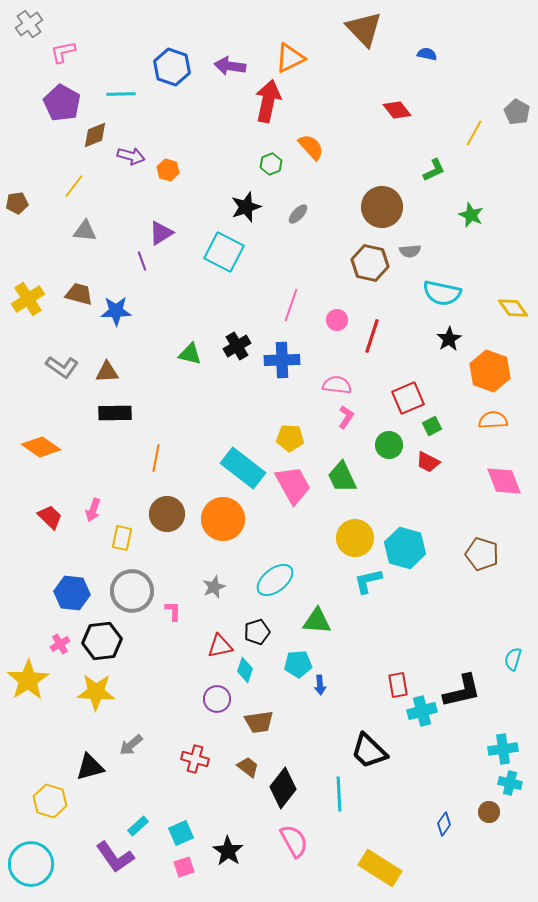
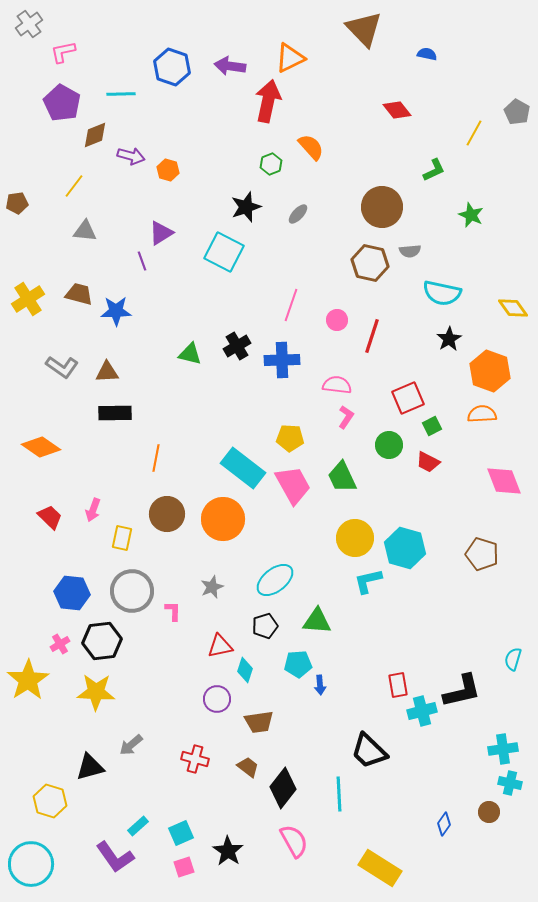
orange semicircle at (493, 420): moved 11 px left, 6 px up
gray star at (214, 587): moved 2 px left
black pentagon at (257, 632): moved 8 px right, 6 px up
